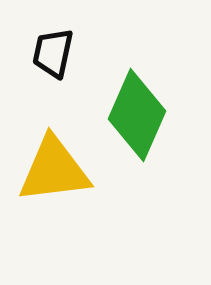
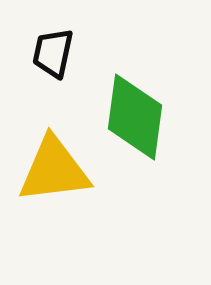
green diamond: moved 2 px left, 2 px down; rotated 16 degrees counterclockwise
